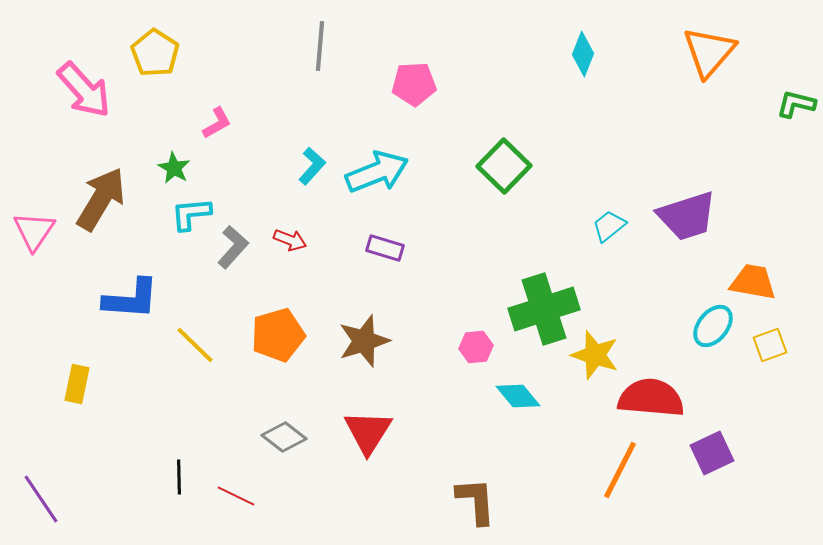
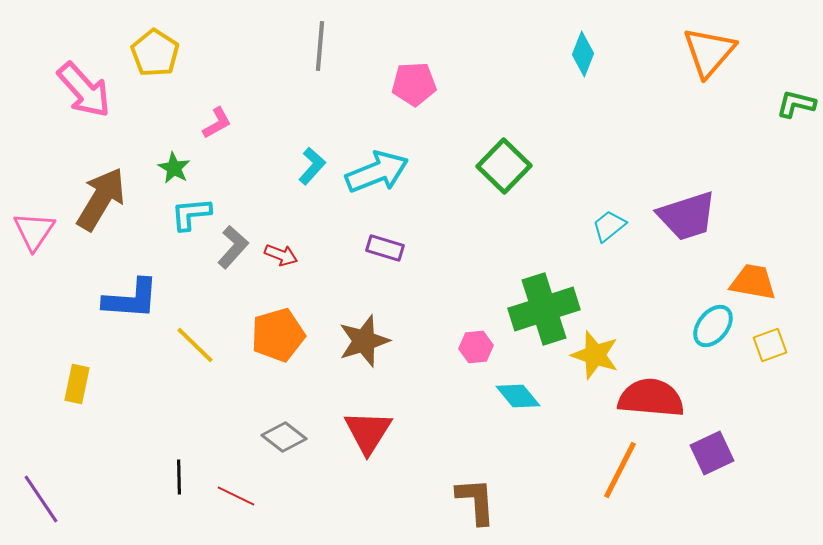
red arrow at (290, 240): moved 9 px left, 15 px down
